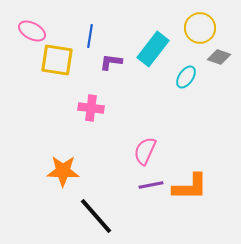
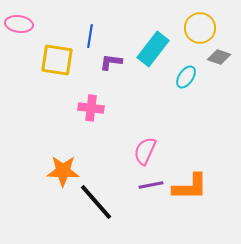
pink ellipse: moved 13 px left, 7 px up; rotated 20 degrees counterclockwise
black line: moved 14 px up
